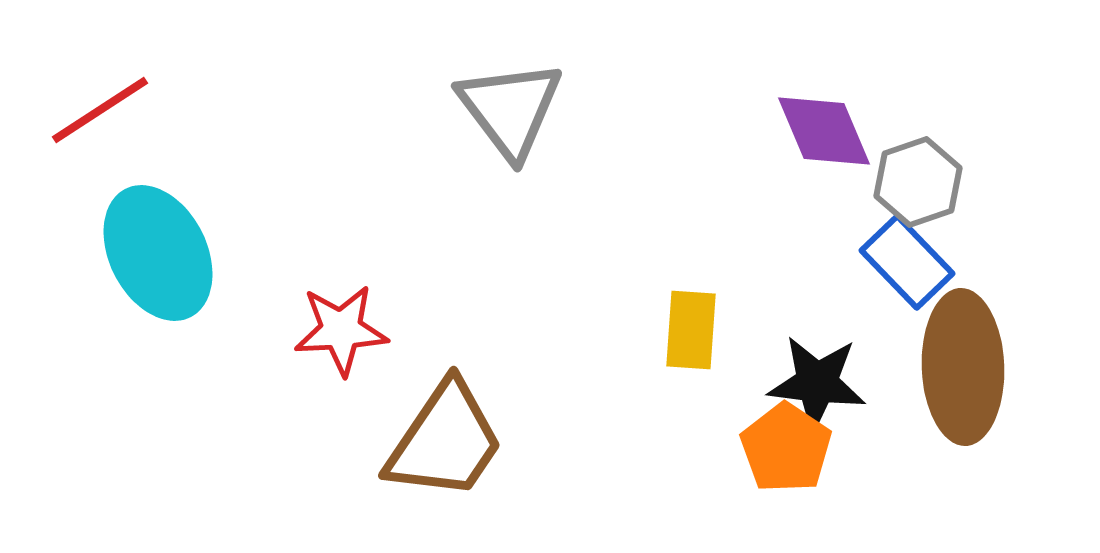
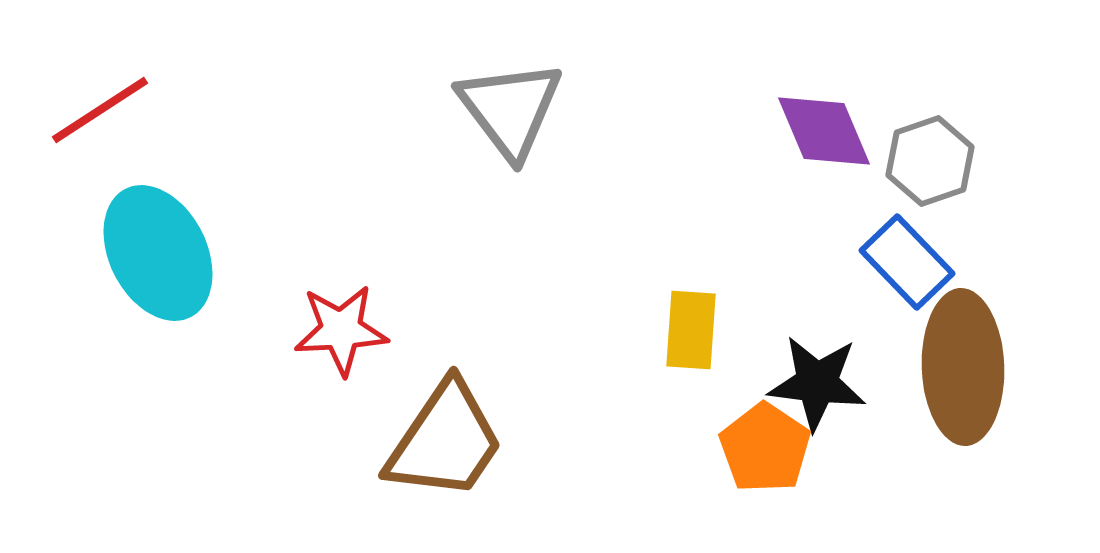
gray hexagon: moved 12 px right, 21 px up
orange pentagon: moved 21 px left
